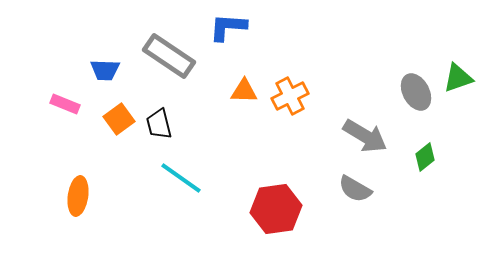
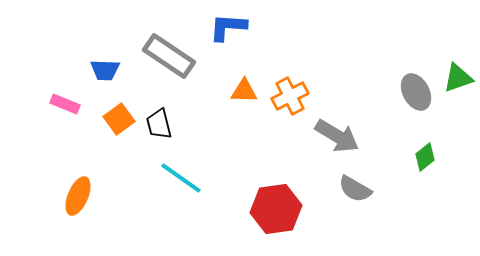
gray arrow: moved 28 px left
orange ellipse: rotated 15 degrees clockwise
